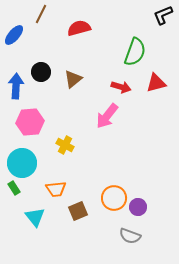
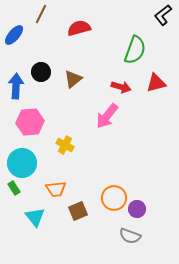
black L-shape: rotated 15 degrees counterclockwise
green semicircle: moved 2 px up
purple circle: moved 1 px left, 2 px down
